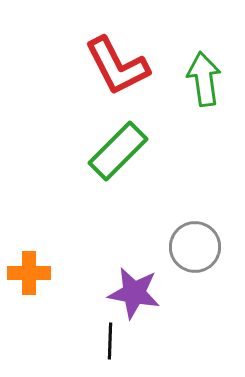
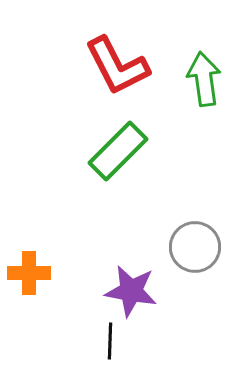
purple star: moved 3 px left, 2 px up
